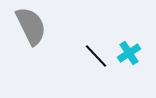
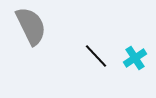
cyan cross: moved 6 px right, 5 px down
